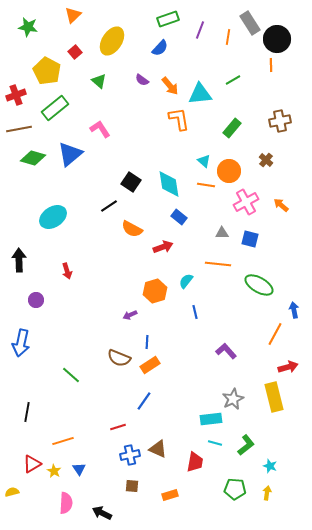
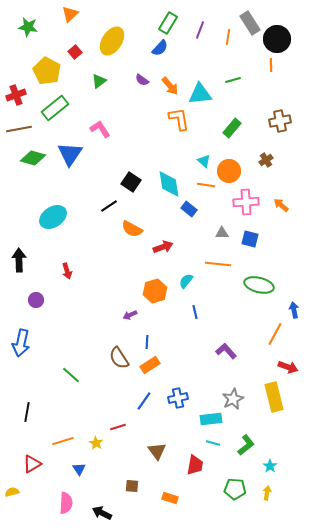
orange triangle at (73, 15): moved 3 px left, 1 px up
green rectangle at (168, 19): moved 4 px down; rotated 40 degrees counterclockwise
green line at (233, 80): rotated 14 degrees clockwise
green triangle at (99, 81): rotated 42 degrees clockwise
blue triangle at (70, 154): rotated 16 degrees counterclockwise
brown cross at (266, 160): rotated 16 degrees clockwise
pink cross at (246, 202): rotated 25 degrees clockwise
blue rectangle at (179, 217): moved 10 px right, 8 px up
green ellipse at (259, 285): rotated 16 degrees counterclockwise
brown semicircle at (119, 358): rotated 35 degrees clockwise
red arrow at (288, 367): rotated 36 degrees clockwise
cyan line at (215, 443): moved 2 px left
brown triangle at (158, 449): moved 1 px left, 2 px down; rotated 30 degrees clockwise
blue cross at (130, 455): moved 48 px right, 57 px up
red trapezoid at (195, 462): moved 3 px down
cyan star at (270, 466): rotated 16 degrees clockwise
yellow star at (54, 471): moved 42 px right, 28 px up
orange rectangle at (170, 495): moved 3 px down; rotated 35 degrees clockwise
